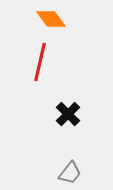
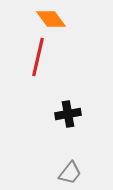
red line: moved 2 px left, 5 px up
black cross: rotated 35 degrees clockwise
